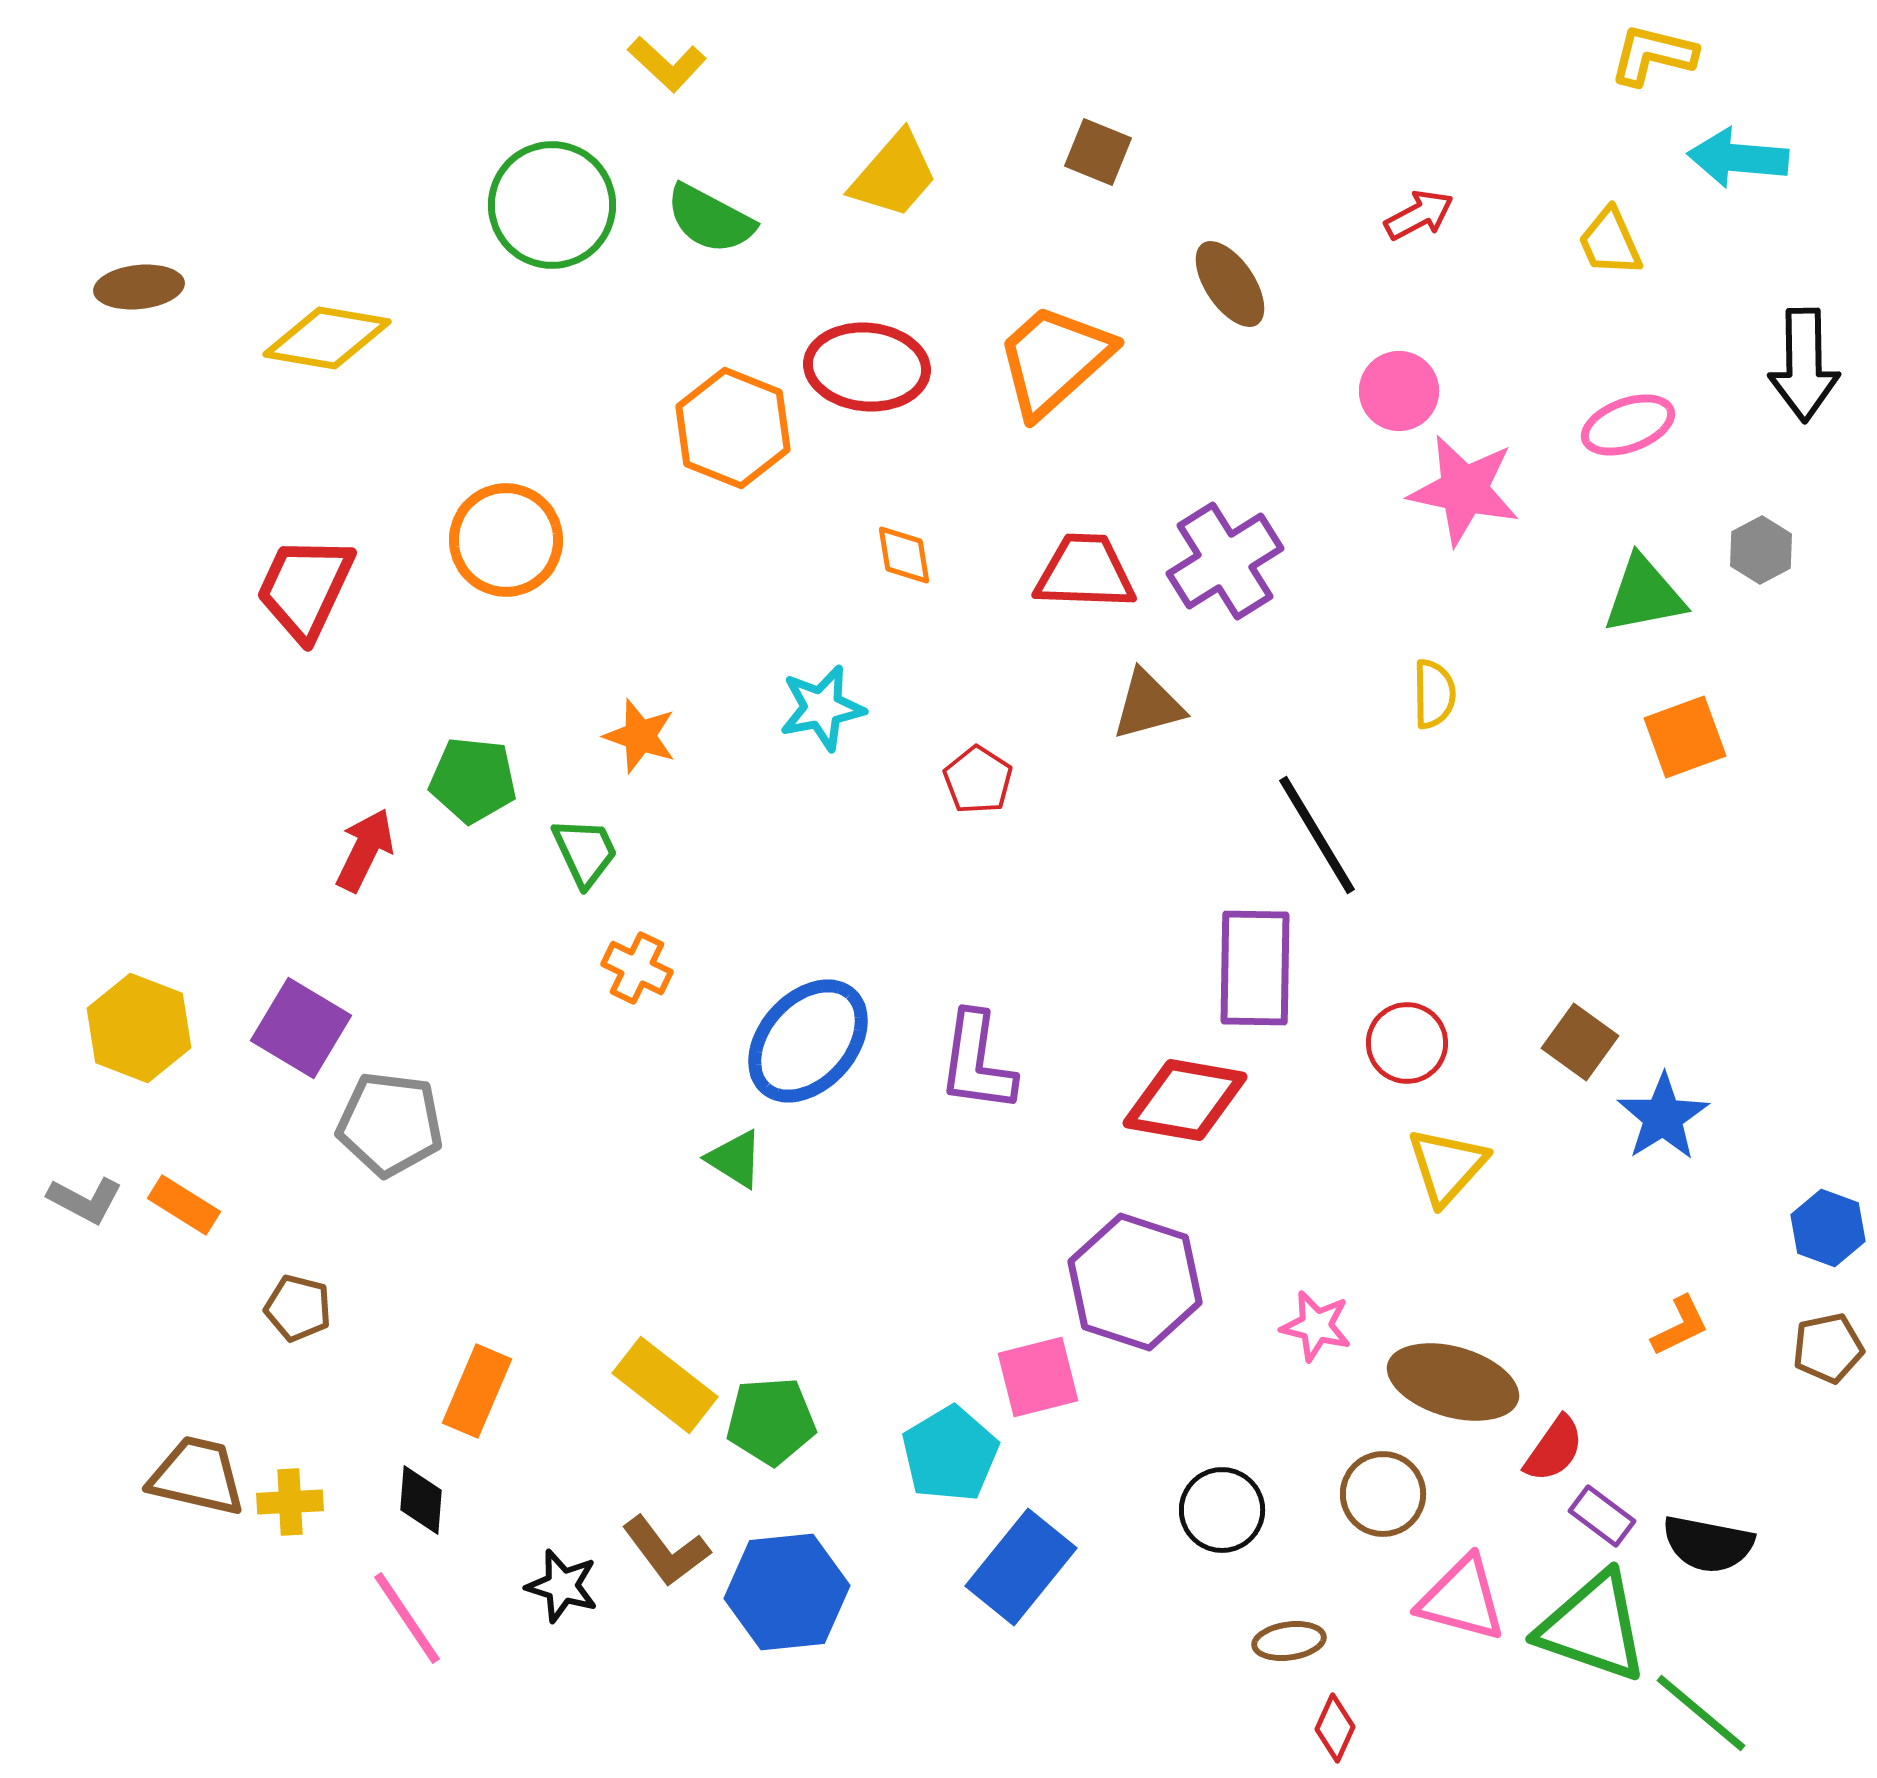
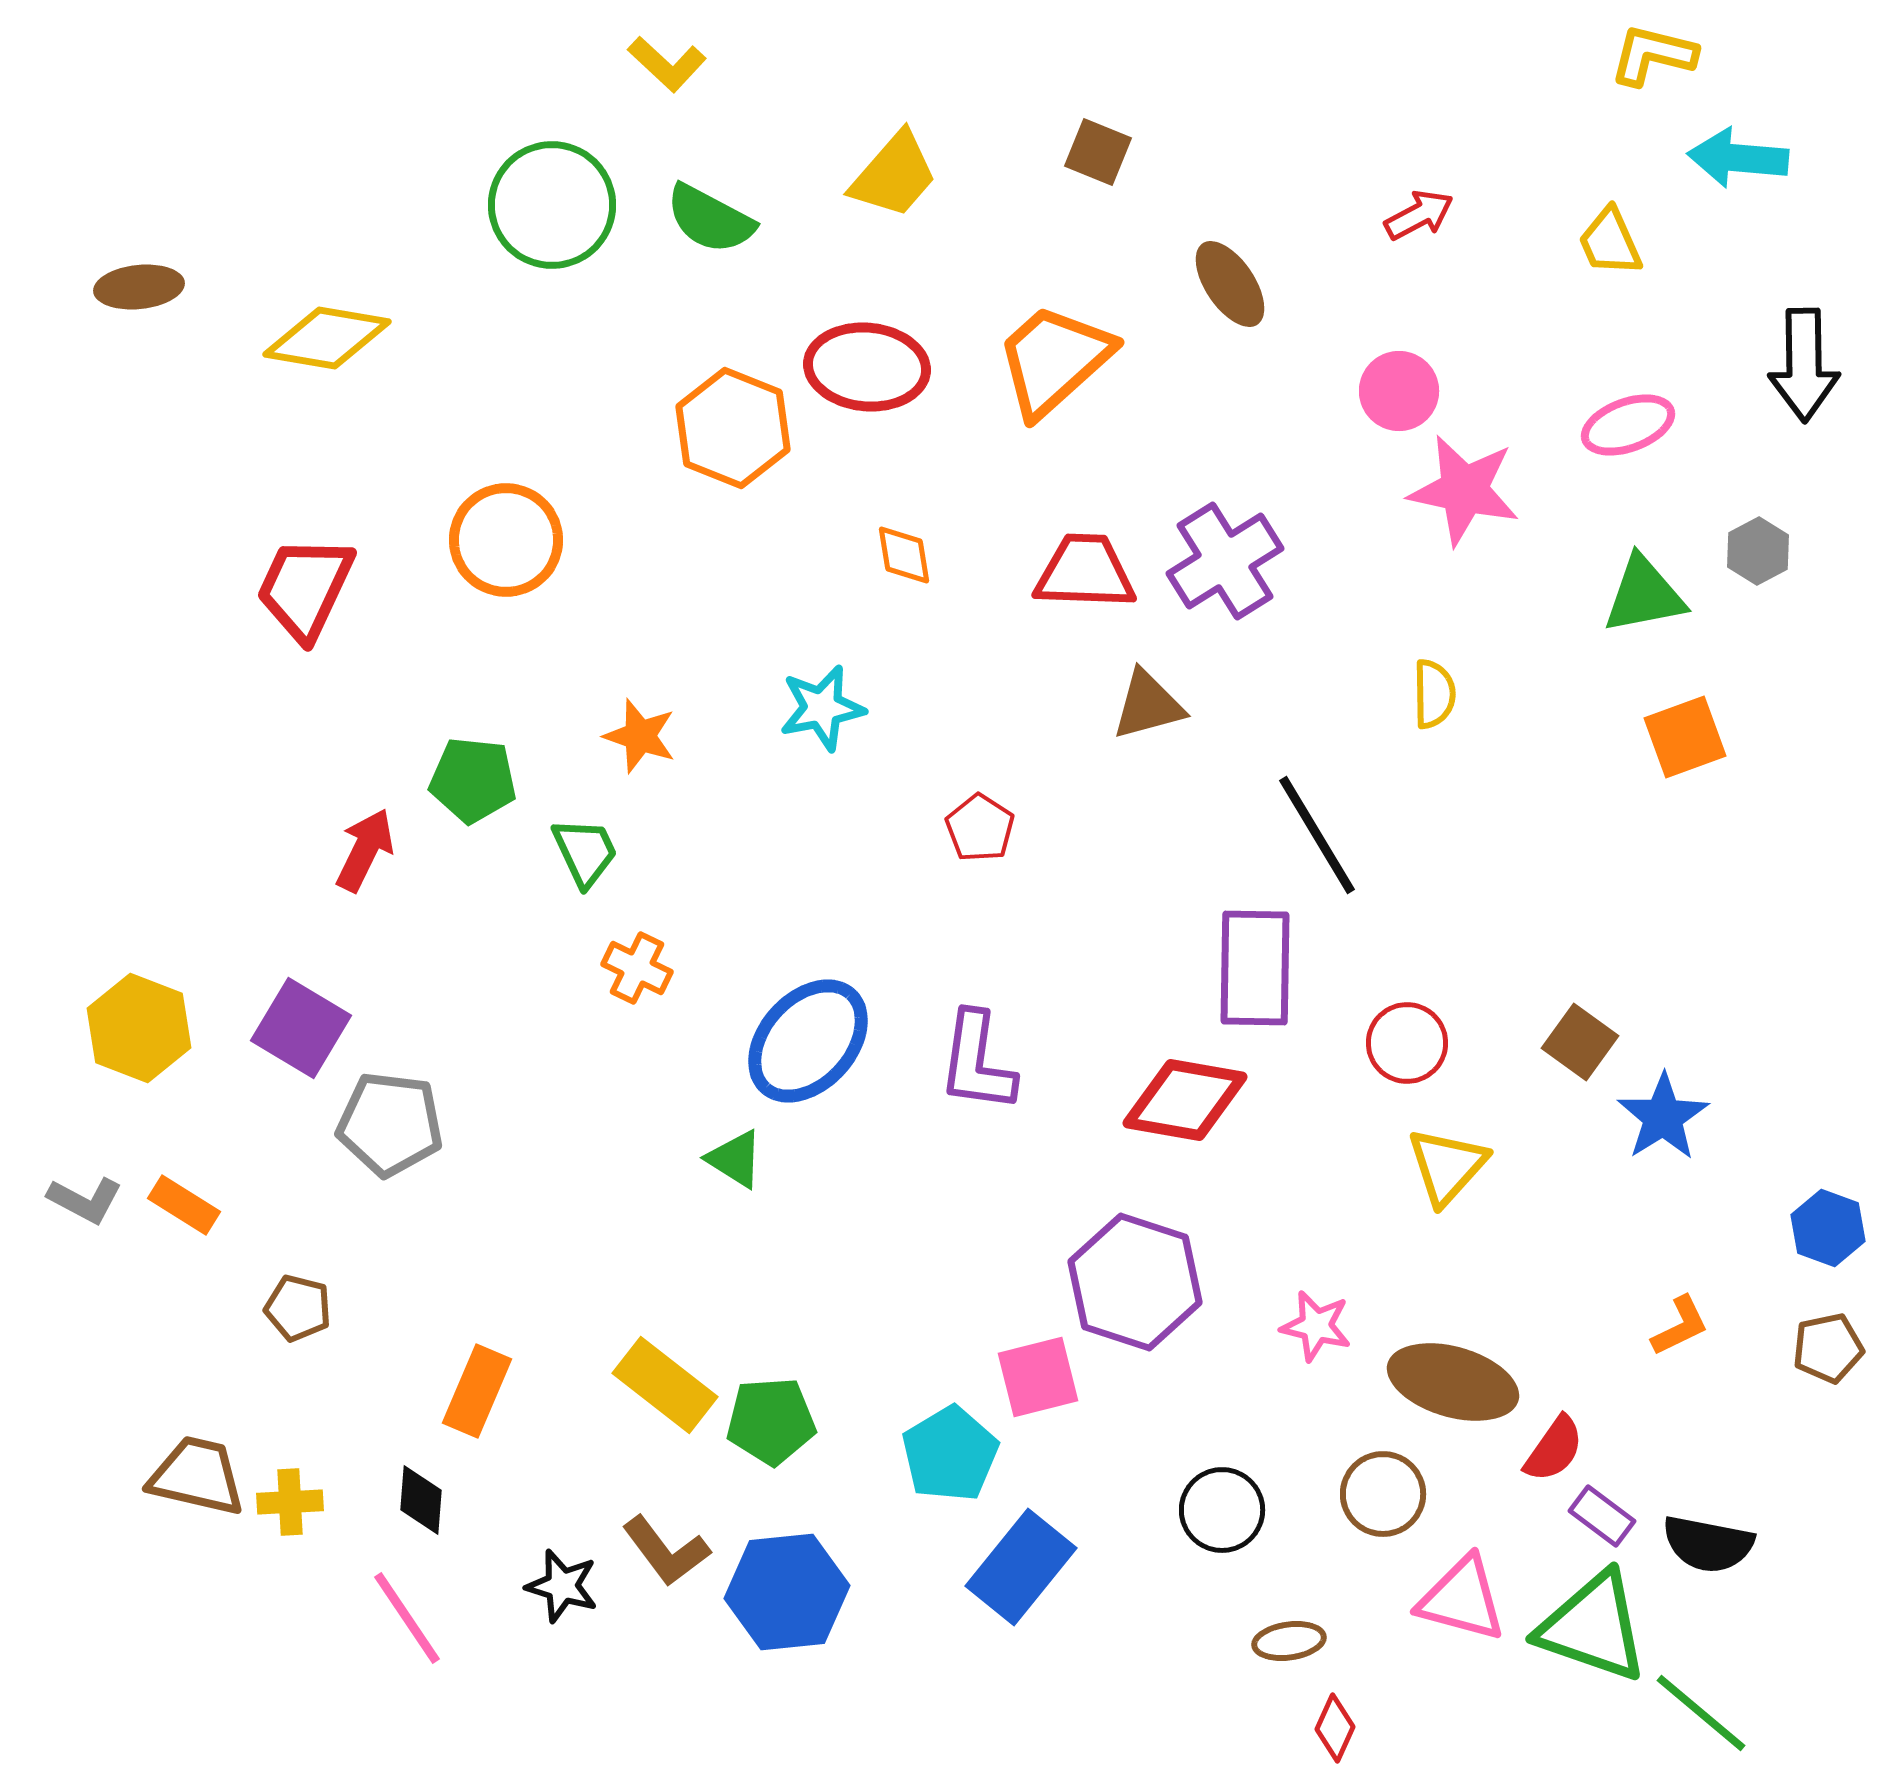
gray hexagon at (1761, 550): moved 3 px left, 1 px down
red pentagon at (978, 780): moved 2 px right, 48 px down
